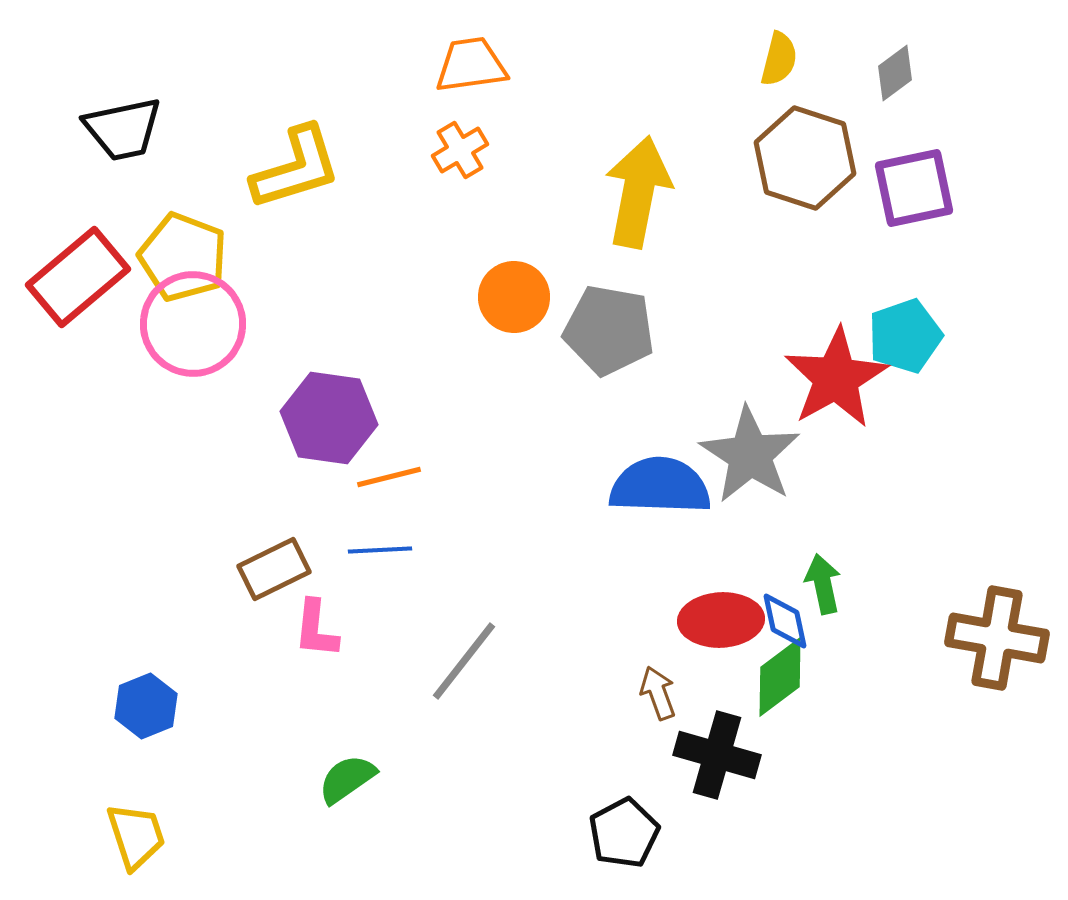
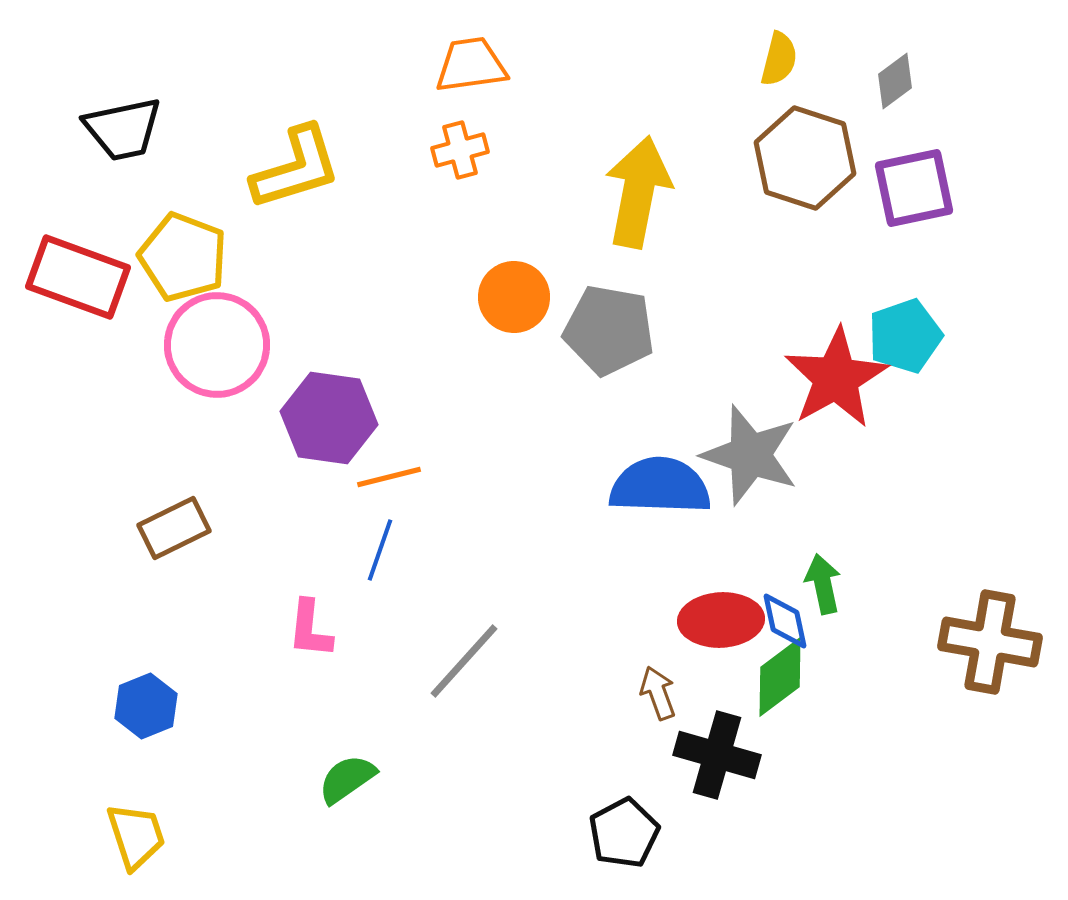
gray diamond: moved 8 px down
orange cross: rotated 16 degrees clockwise
red rectangle: rotated 60 degrees clockwise
pink circle: moved 24 px right, 21 px down
gray star: rotated 14 degrees counterclockwise
blue line: rotated 68 degrees counterclockwise
brown rectangle: moved 100 px left, 41 px up
pink L-shape: moved 6 px left
brown cross: moved 7 px left, 4 px down
gray line: rotated 4 degrees clockwise
